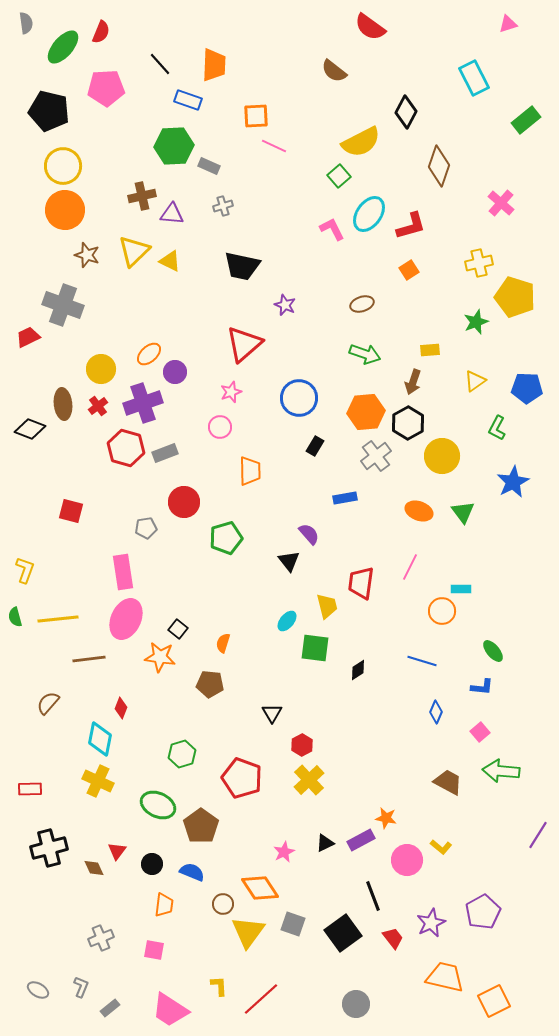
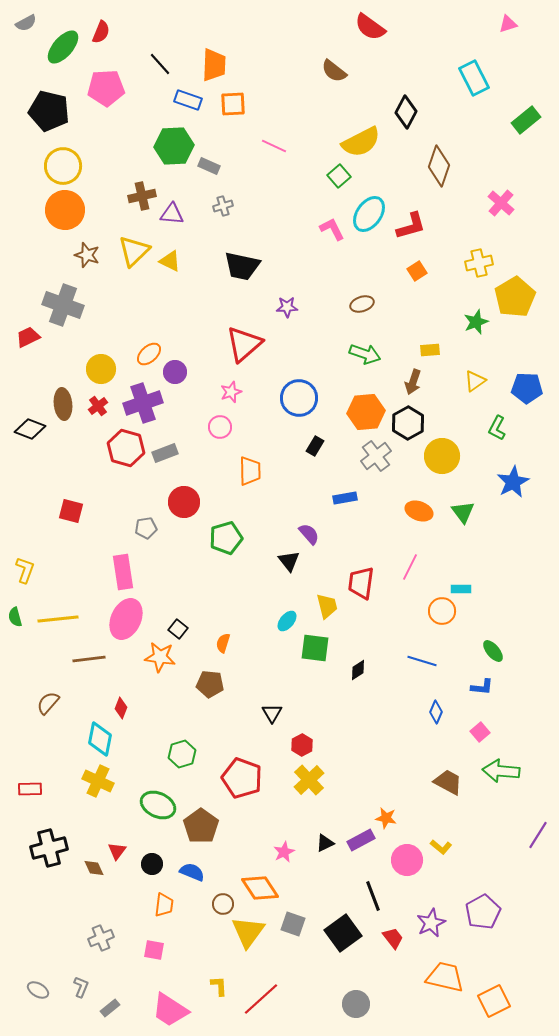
gray semicircle at (26, 23): rotated 70 degrees clockwise
orange square at (256, 116): moved 23 px left, 12 px up
orange square at (409, 270): moved 8 px right, 1 px down
yellow pentagon at (515, 297): rotated 24 degrees clockwise
purple star at (285, 305): moved 2 px right, 2 px down; rotated 25 degrees counterclockwise
